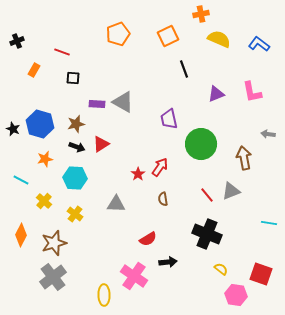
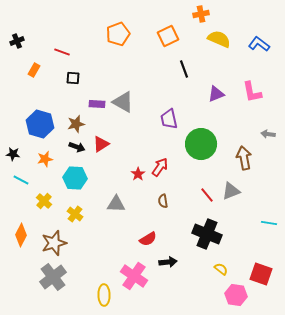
black star at (13, 129): moved 25 px down; rotated 16 degrees counterclockwise
brown semicircle at (163, 199): moved 2 px down
